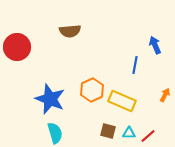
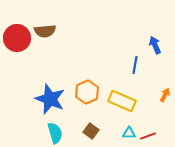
brown semicircle: moved 25 px left
red circle: moved 9 px up
orange hexagon: moved 5 px left, 2 px down
brown square: moved 17 px left; rotated 21 degrees clockwise
red line: rotated 21 degrees clockwise
